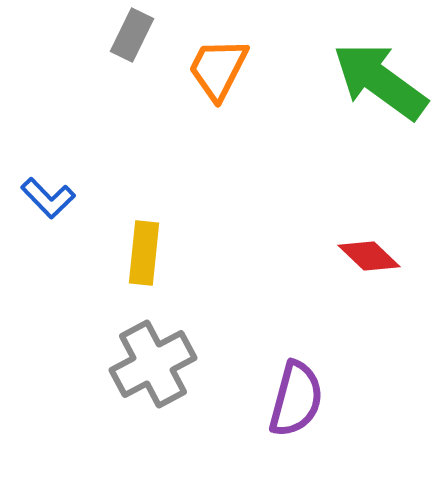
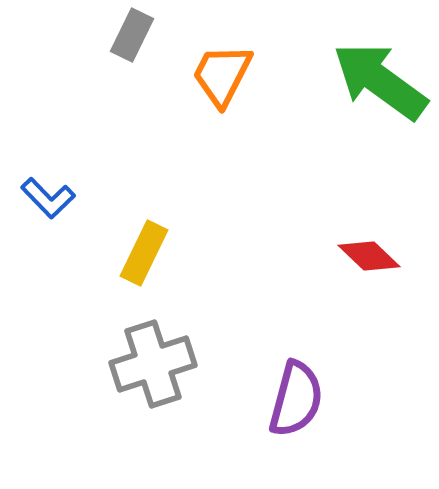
orange trapezoid: moved 4 px right, 6 px down
yellow rectangle: rotated 20 degrees clockwise
gray cross: rotated 10 degrees clockwise
